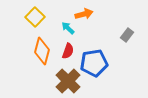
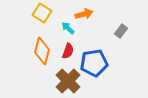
yellow square: moved 7 px right, 4 px up; rotated 12 degrees counterclockwise
gray rectangle: moved 6 px left, 4 px up
